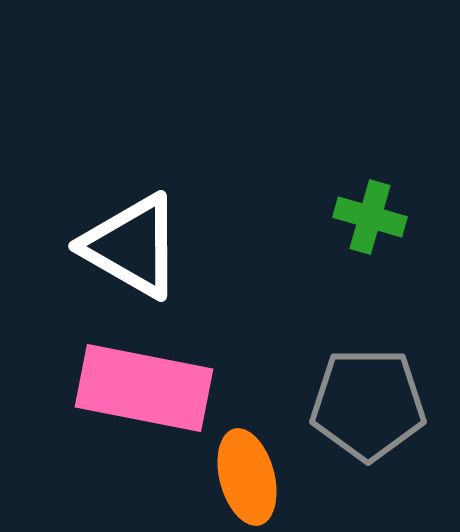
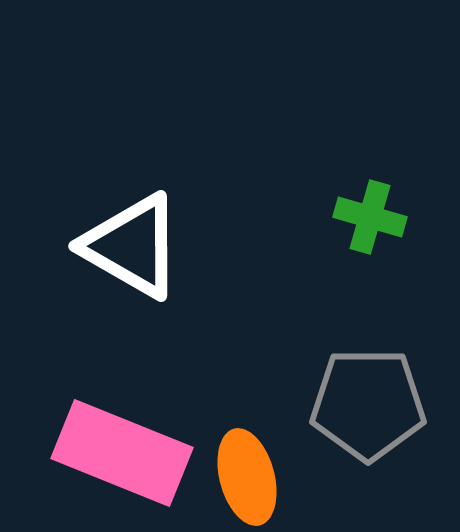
pink rectangle: moved 22 px left, 65 px down; rotated 11 degrees clockwise
